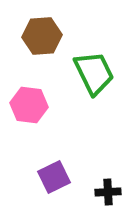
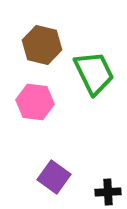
brown hexagon: moved 9 px down; rotated 18 degrees clockwise
pink hexagon: moved 6 px right, 3 px up
purple square: rotated 28 degrees counterclockwise
